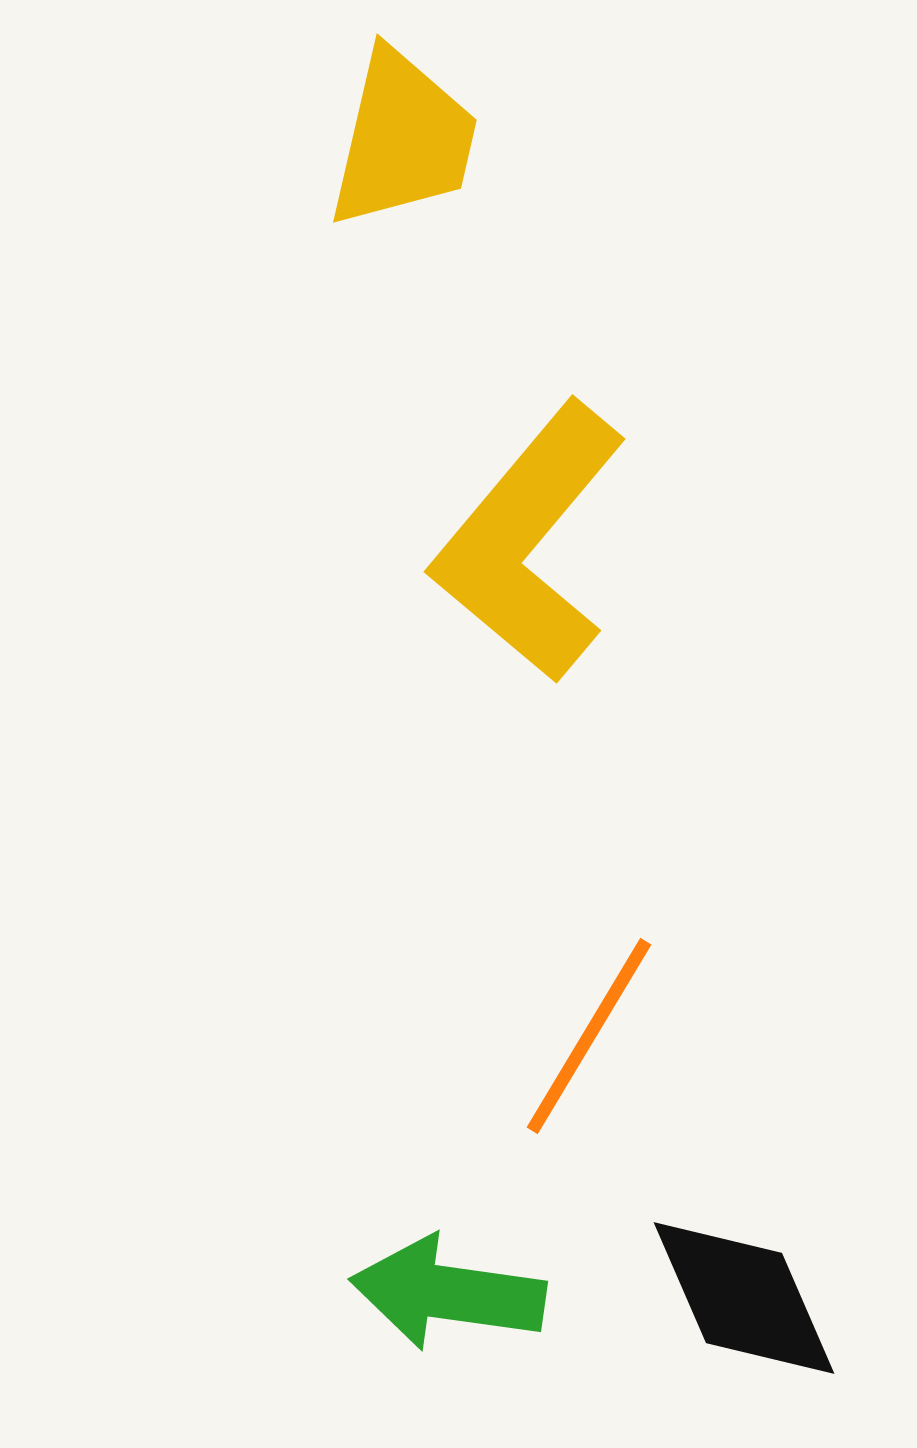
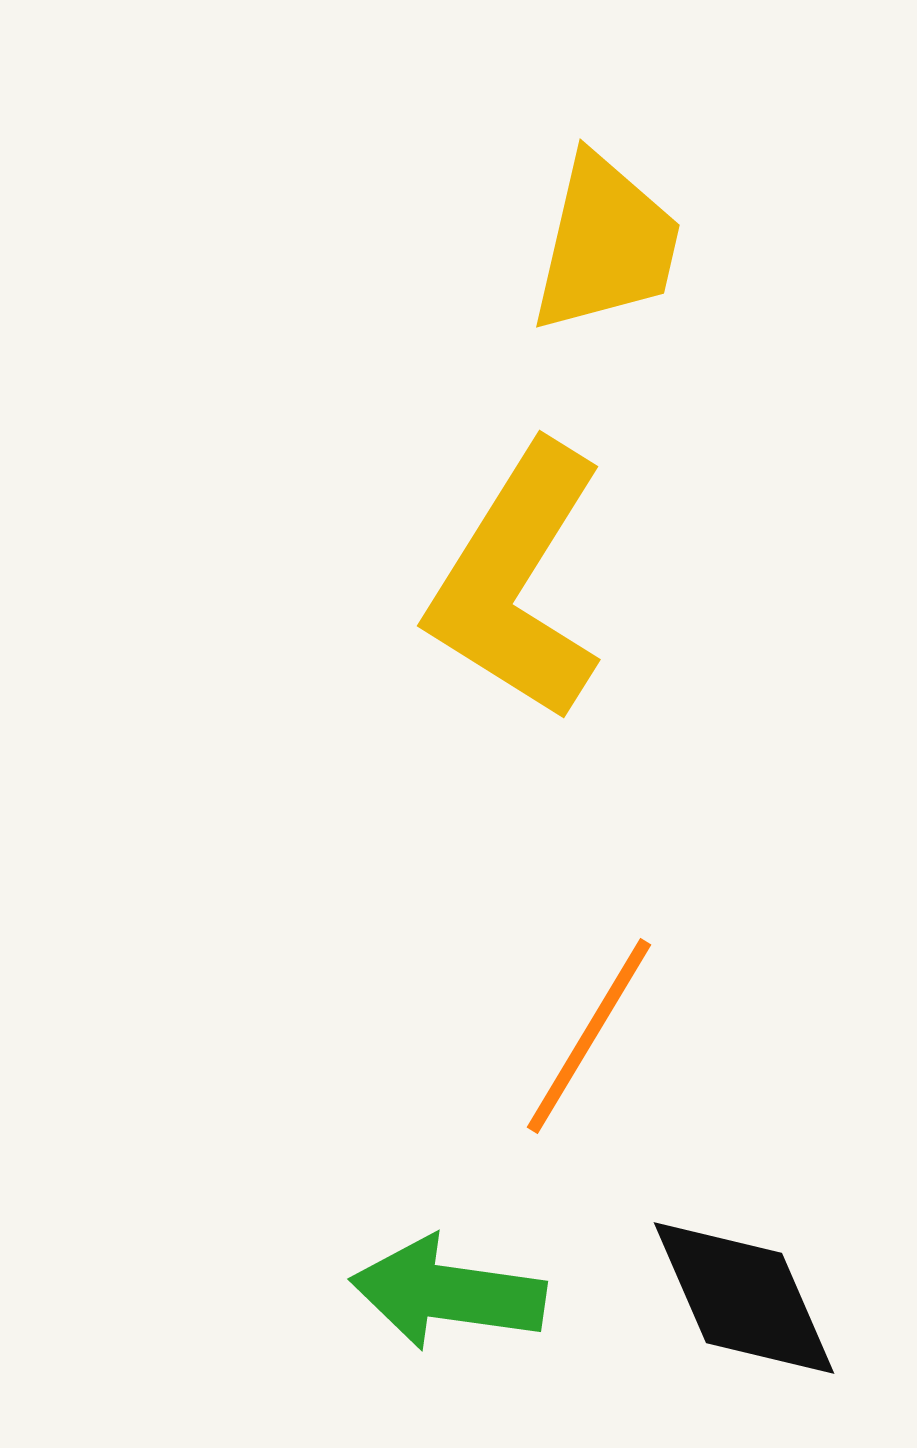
yellow trapezoid: moved 203 px right, 105 px down
yellow L-shape: moved 12 px left, 40 px down; rotated 8 degrees counterclockwise
